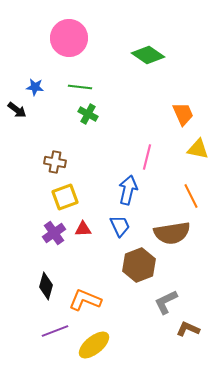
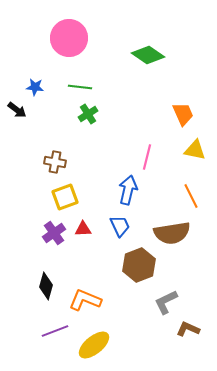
green cross: rotated 30 degrees clockwise
yellow triangle: moved 3 px left, 1 px down
